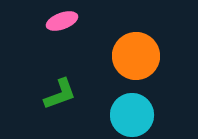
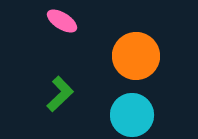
pink ellipse: rotated 52 degrees clockwise
green L-shape: rotated 24 degrees counterclockwise
